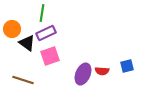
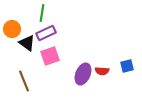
brown line: moved 1 px right, 1 px down; rotated 50 degrees clockwise
